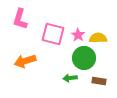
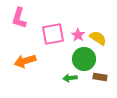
pink L-shape: moved 1 px left, 1 px up
pink square: rotated 25 degrees counterclockwise
yellow semicircle: rotated 36 degrees clockwise
green circle: moved 1 px down
brown rectangle: moved 1 px right, 4 px up
